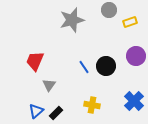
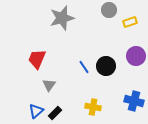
gray star: moved 10 px left, 2 px up
red trapezoid: moved 2 px right, 2 px up
blue cross: rotated 30 degrees counterclockwise
yellow cross: moved 1 px right, 2 px down
black rectangle: moved 1 px left
